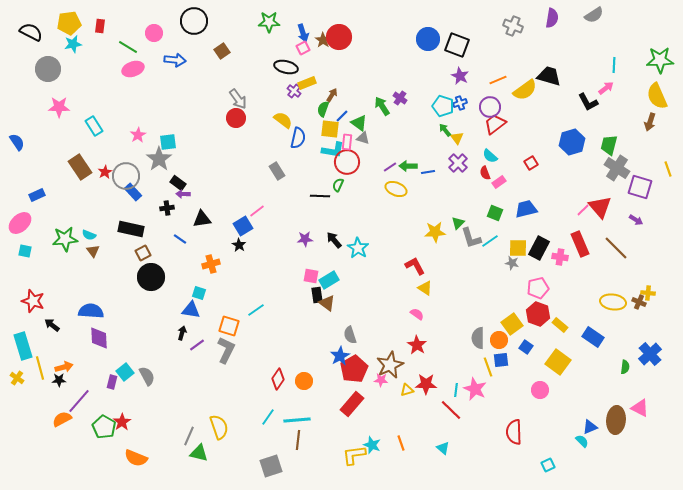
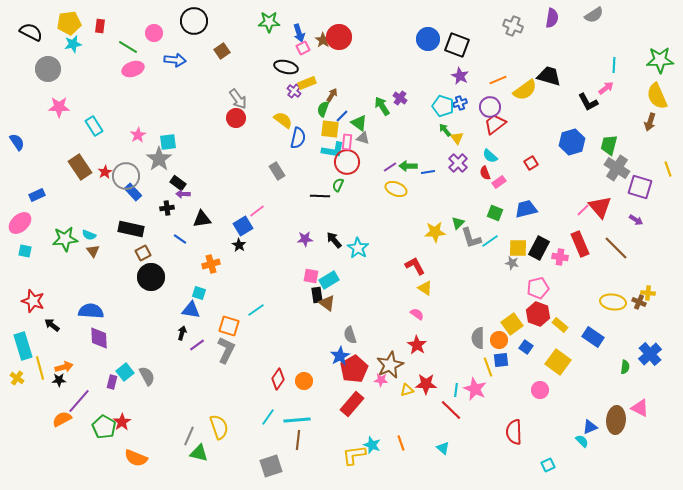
blue arrow at (303, 33): moved 4 px left
